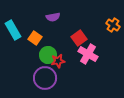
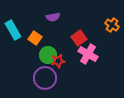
orange cross: moved 1 px left
